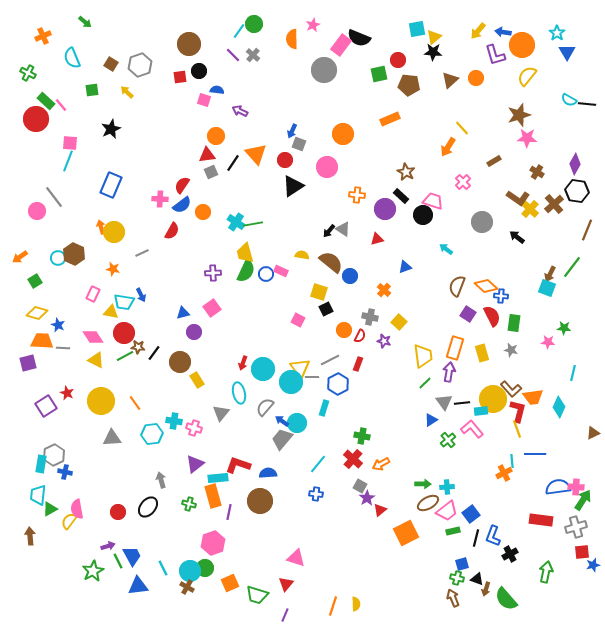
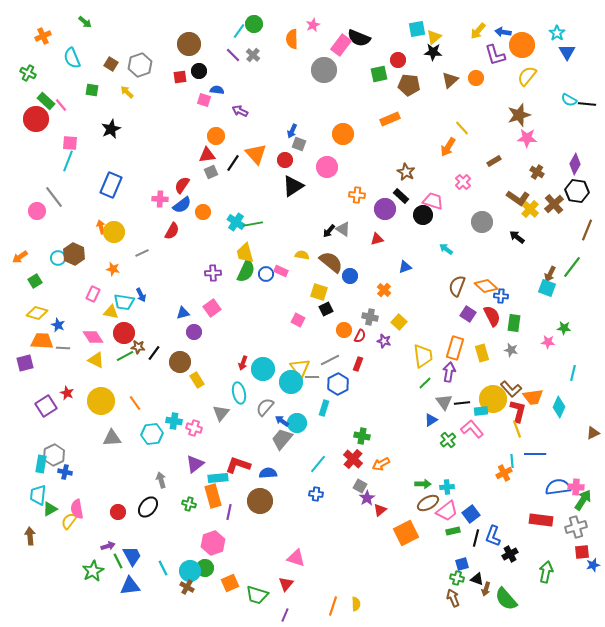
green square at (92, 90): rotated 16 degrees clockwise
purple square at (28, 363): moved 3 px left
blue triangle at (138, 586): moved 8 px left
